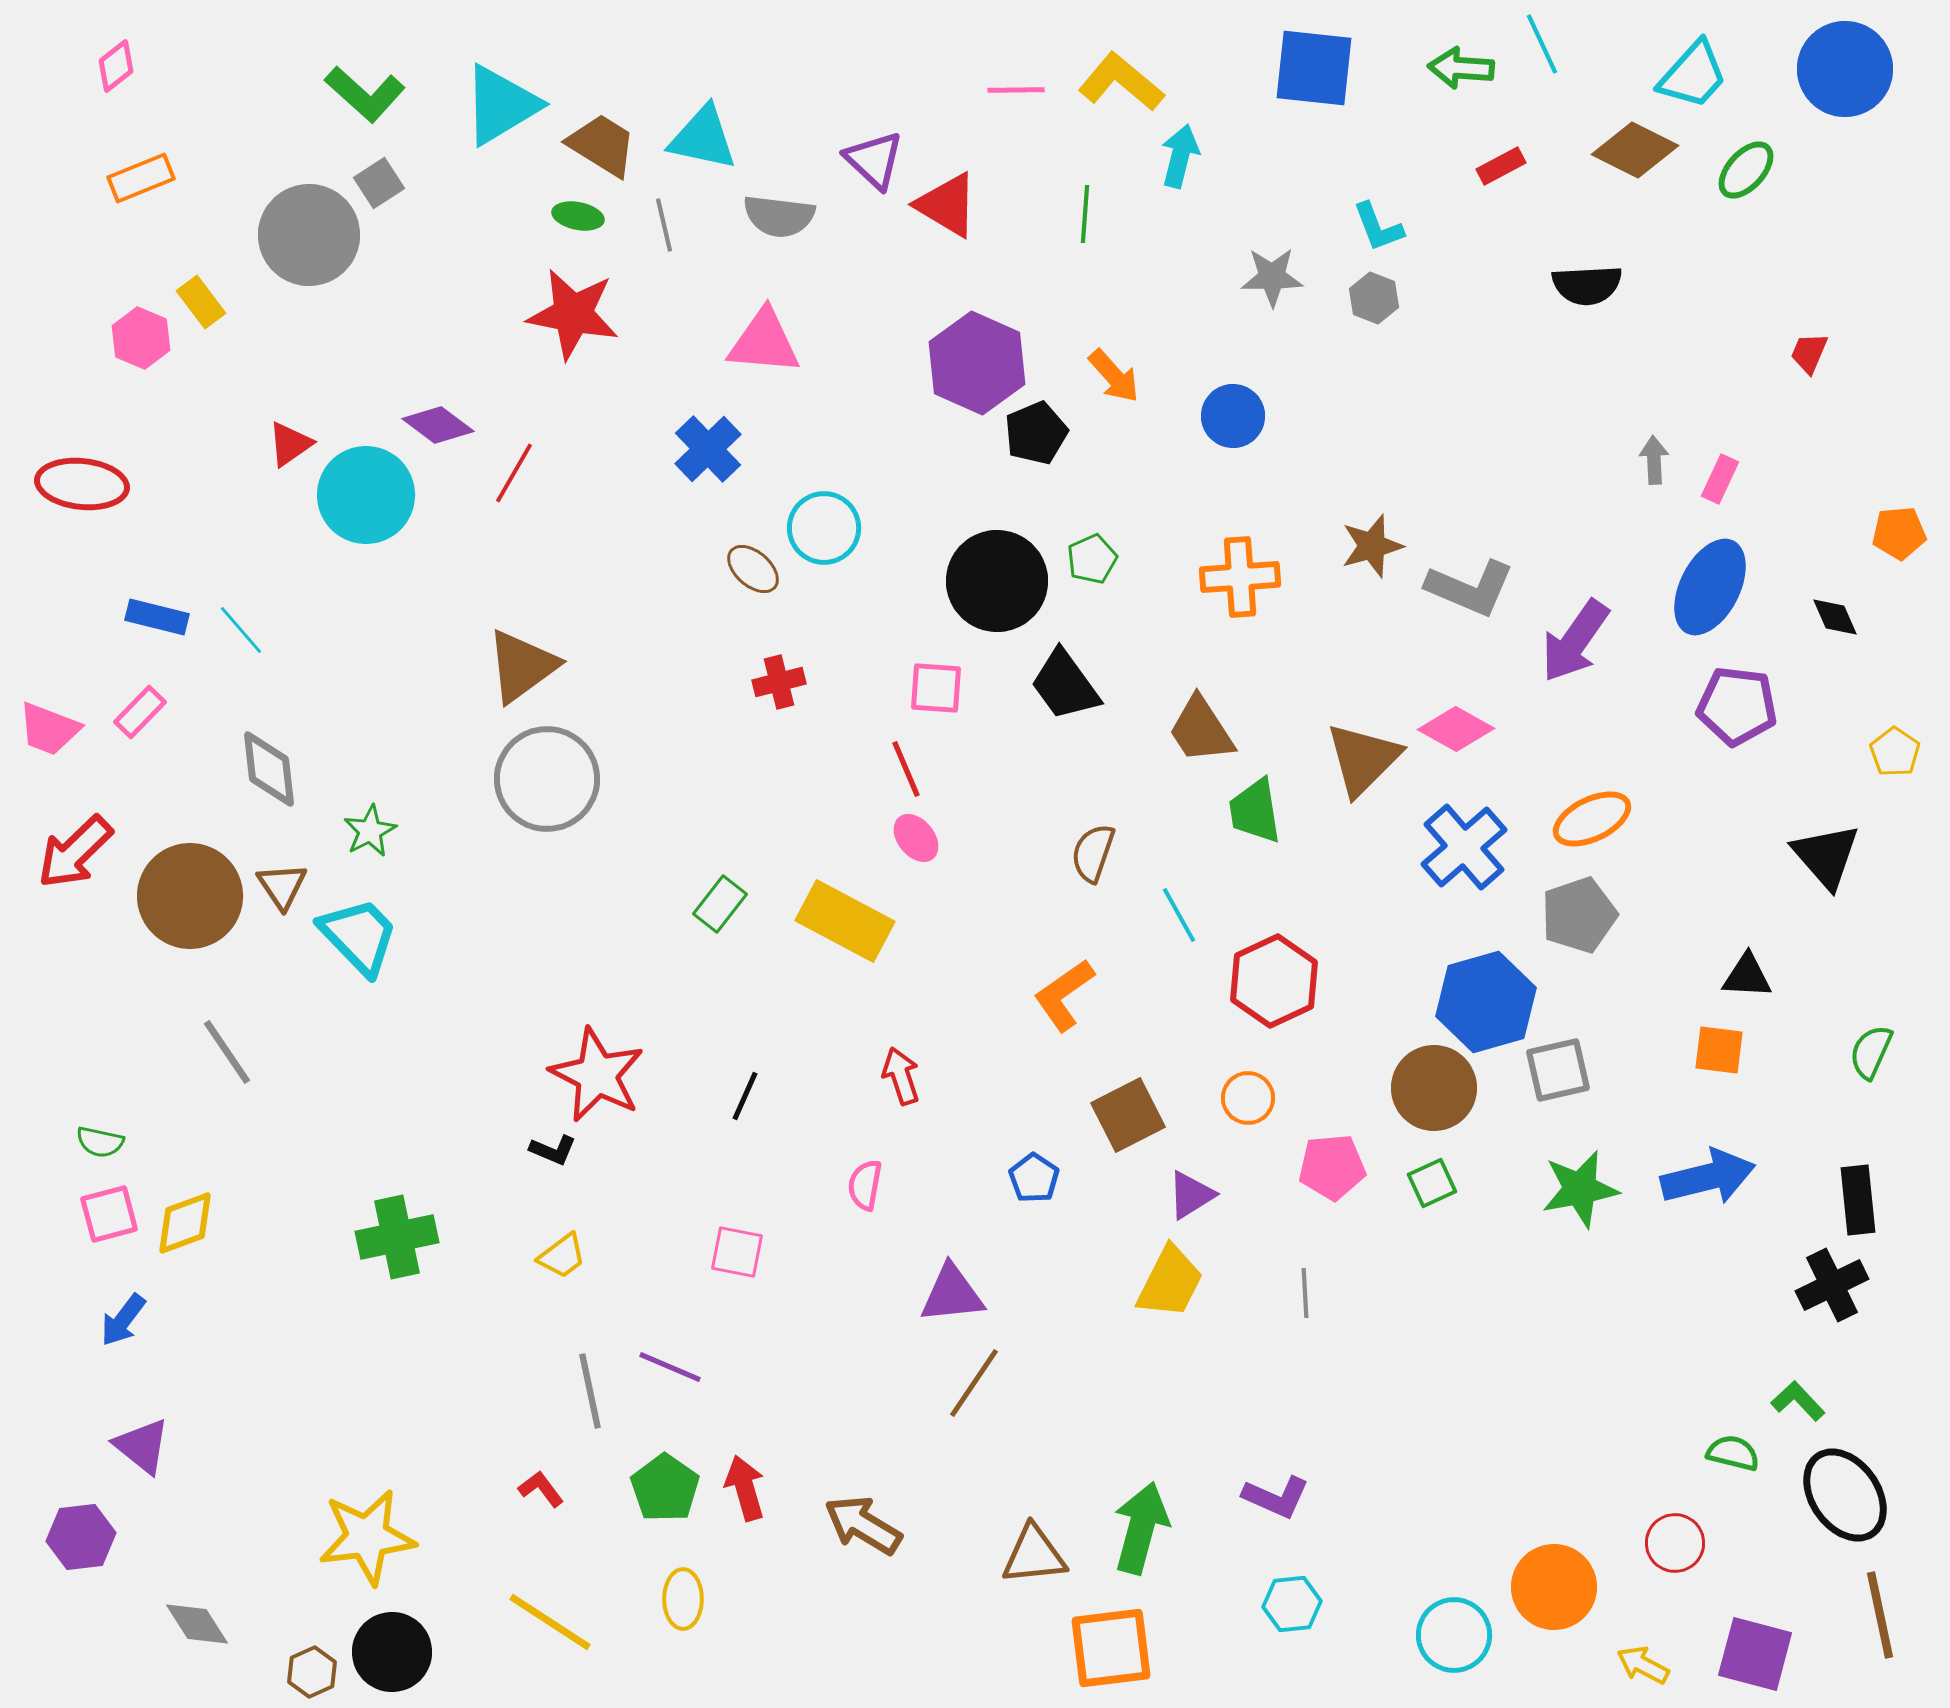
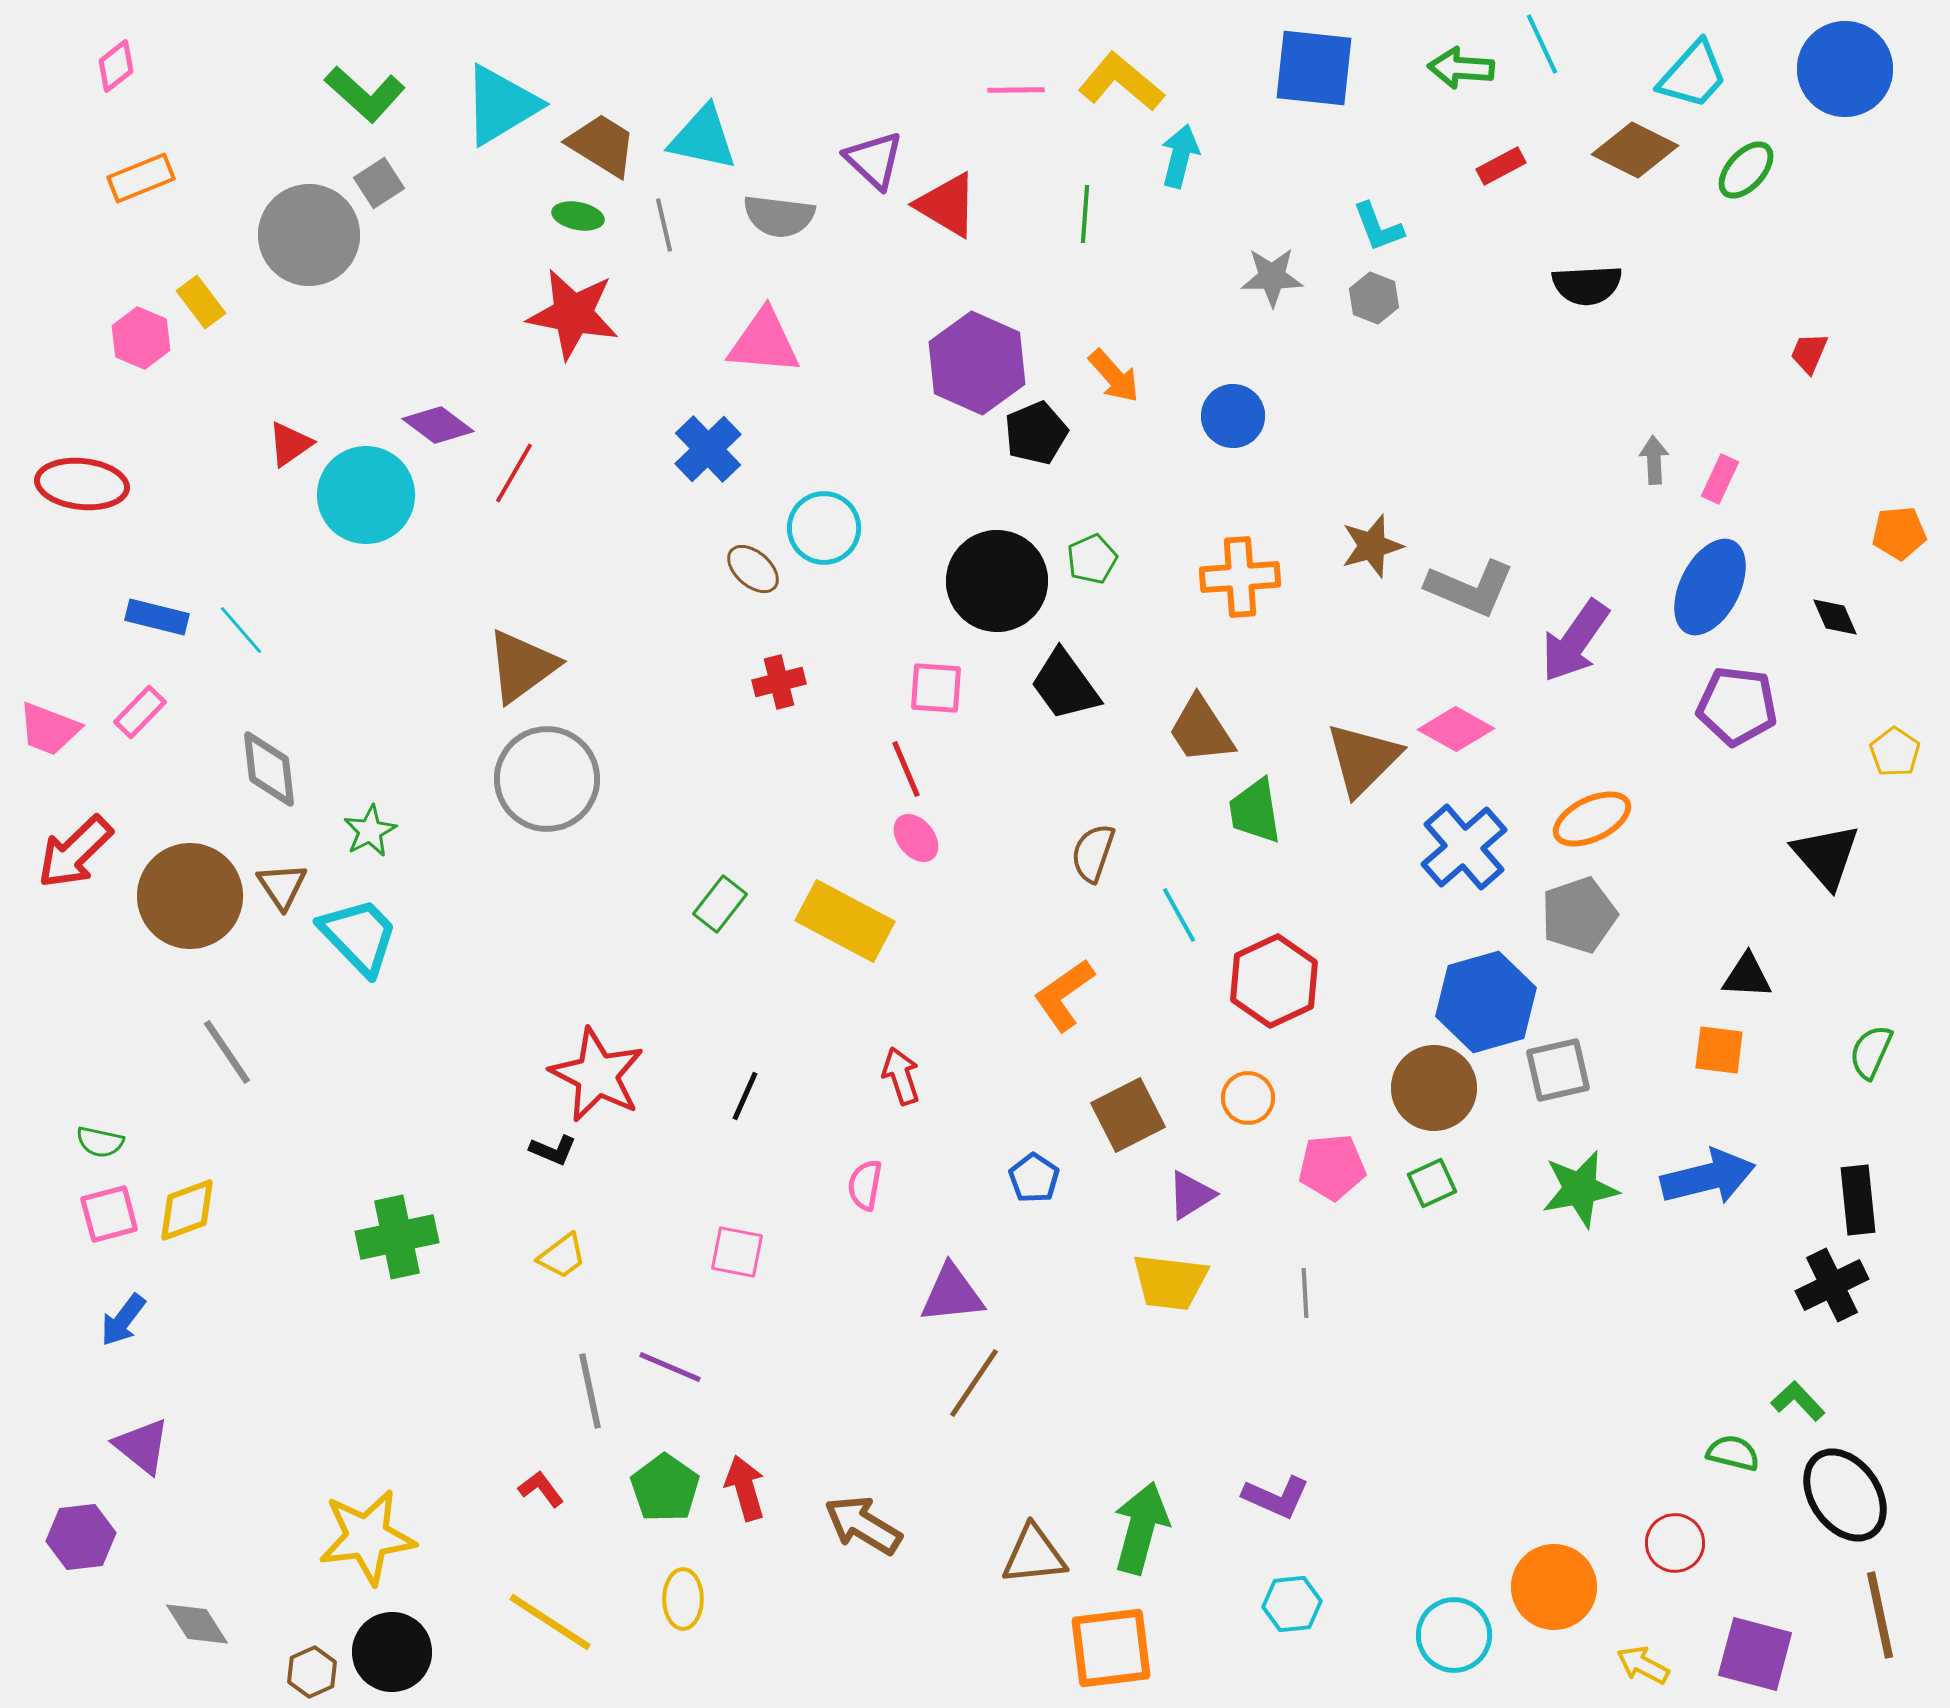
yellow diamond at (185, 1223): moved 2 px right, 13 px up
yellow trapezoid at (1170, 1282): rotated 70 degrees clockwise
